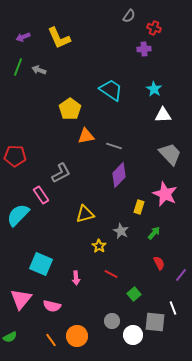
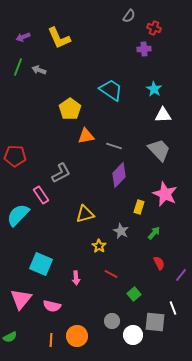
gray trapezoid: moved 11 px left, 4 px up
orange line: rotated 40 degrees clockwise
